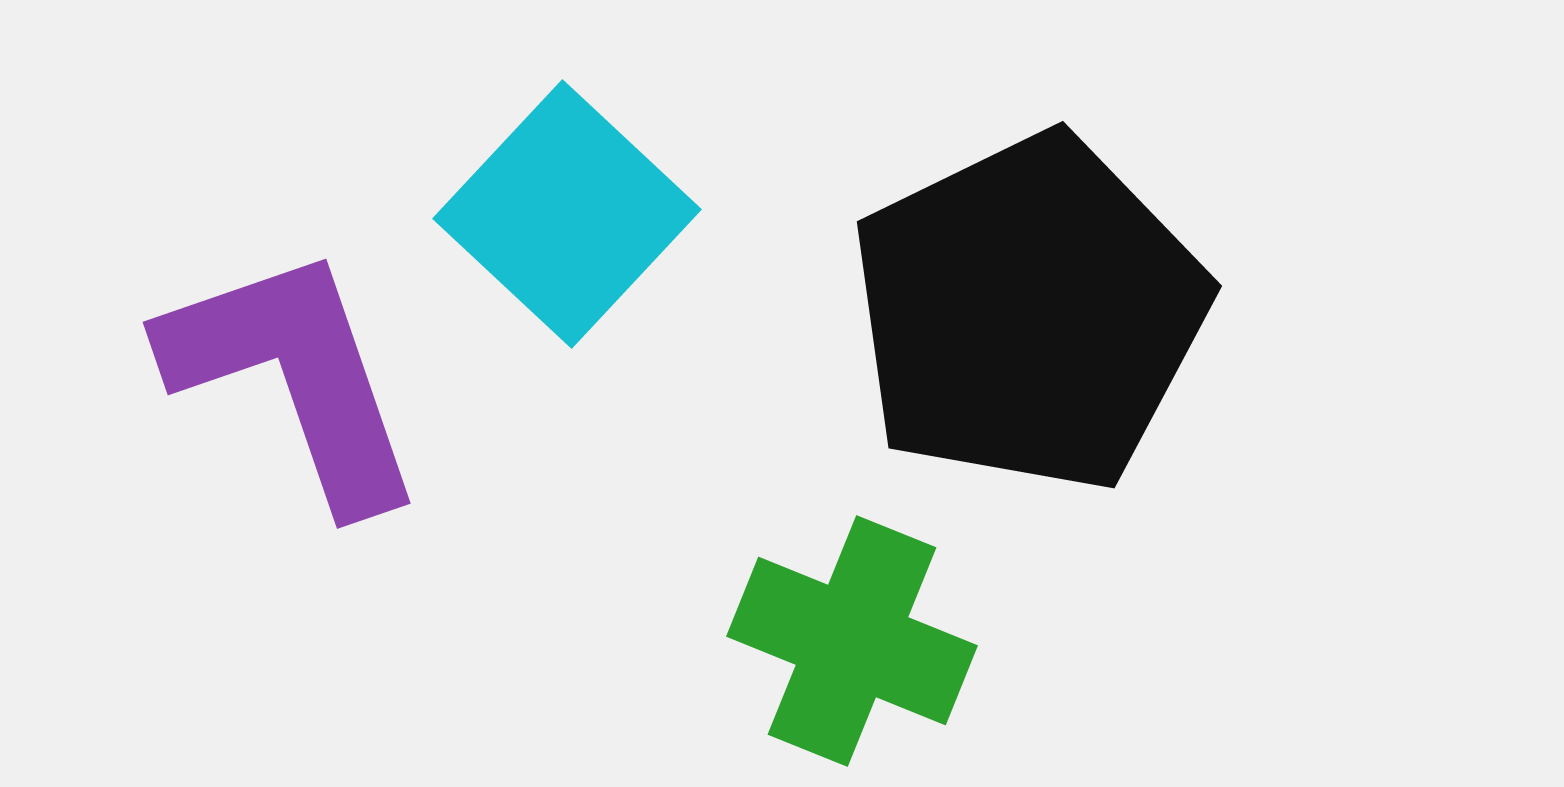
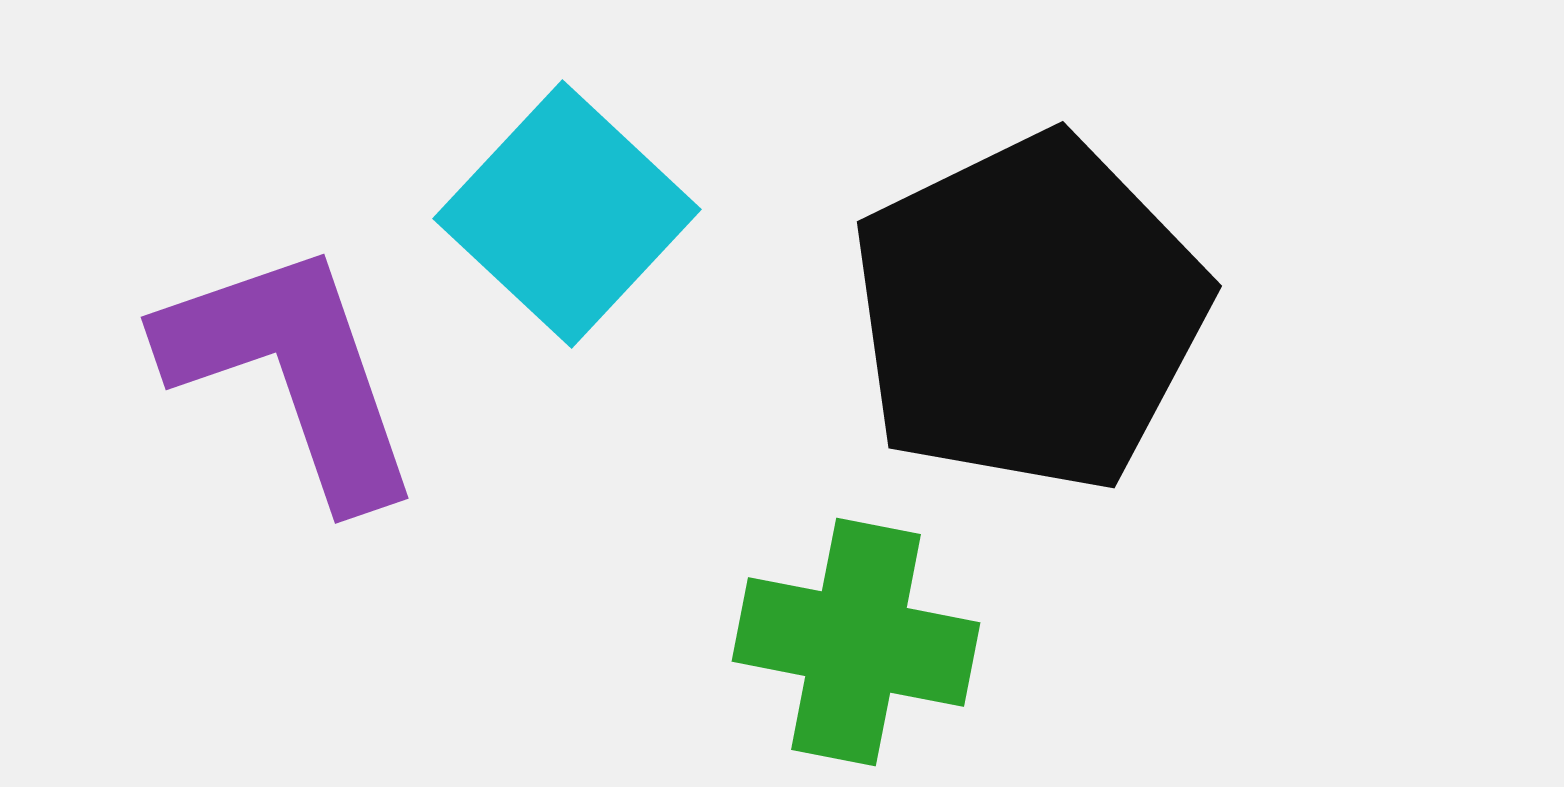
purple L-shape: moved 2 px left, 5 px up
green cross: moved 4 px right, 1 px down; rotated 11 degrees counterclockwise
